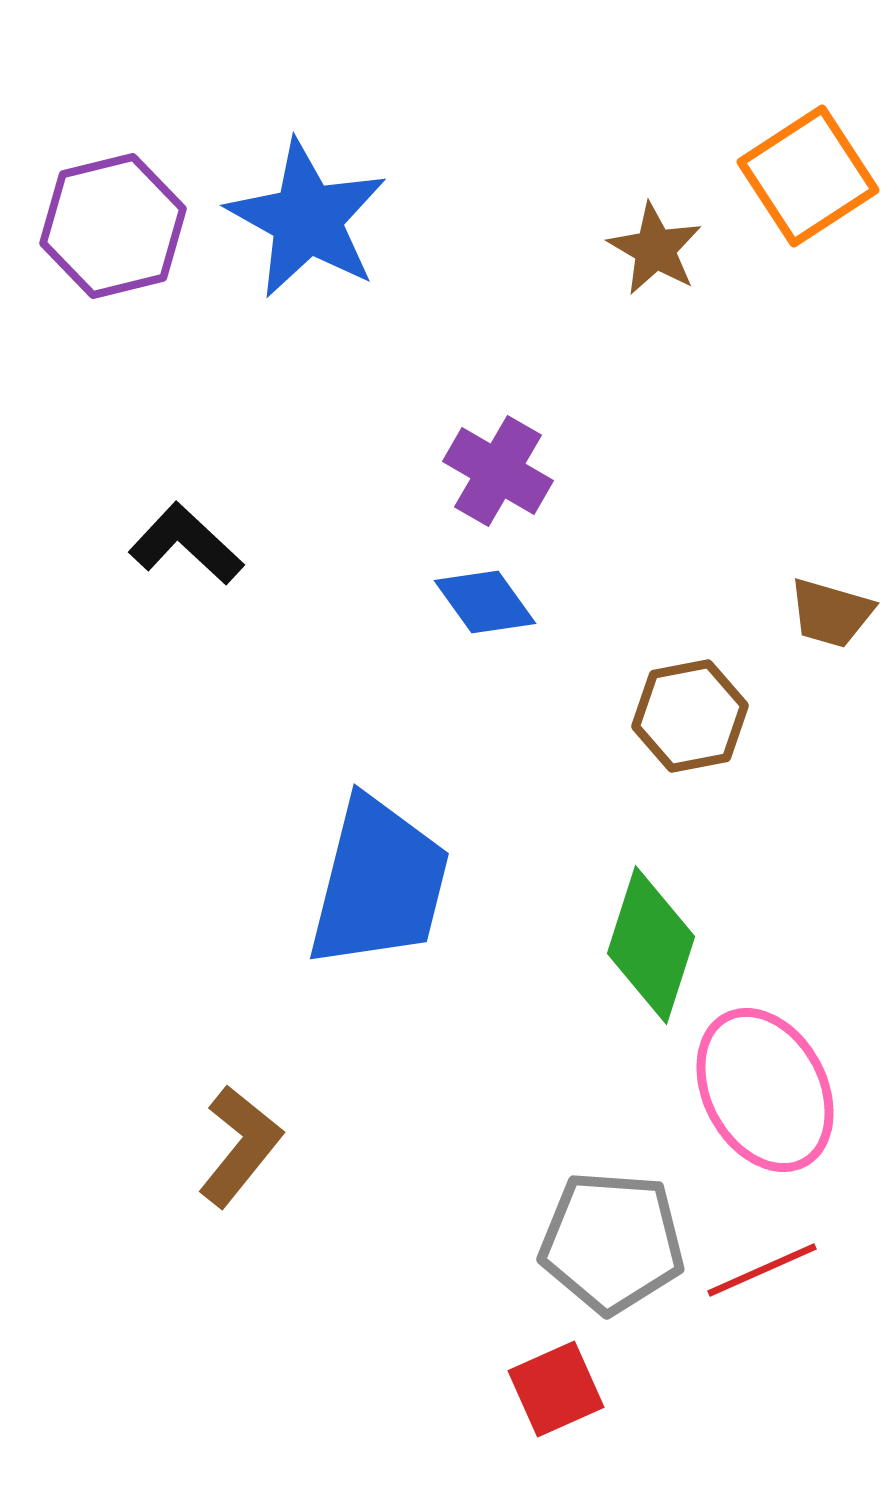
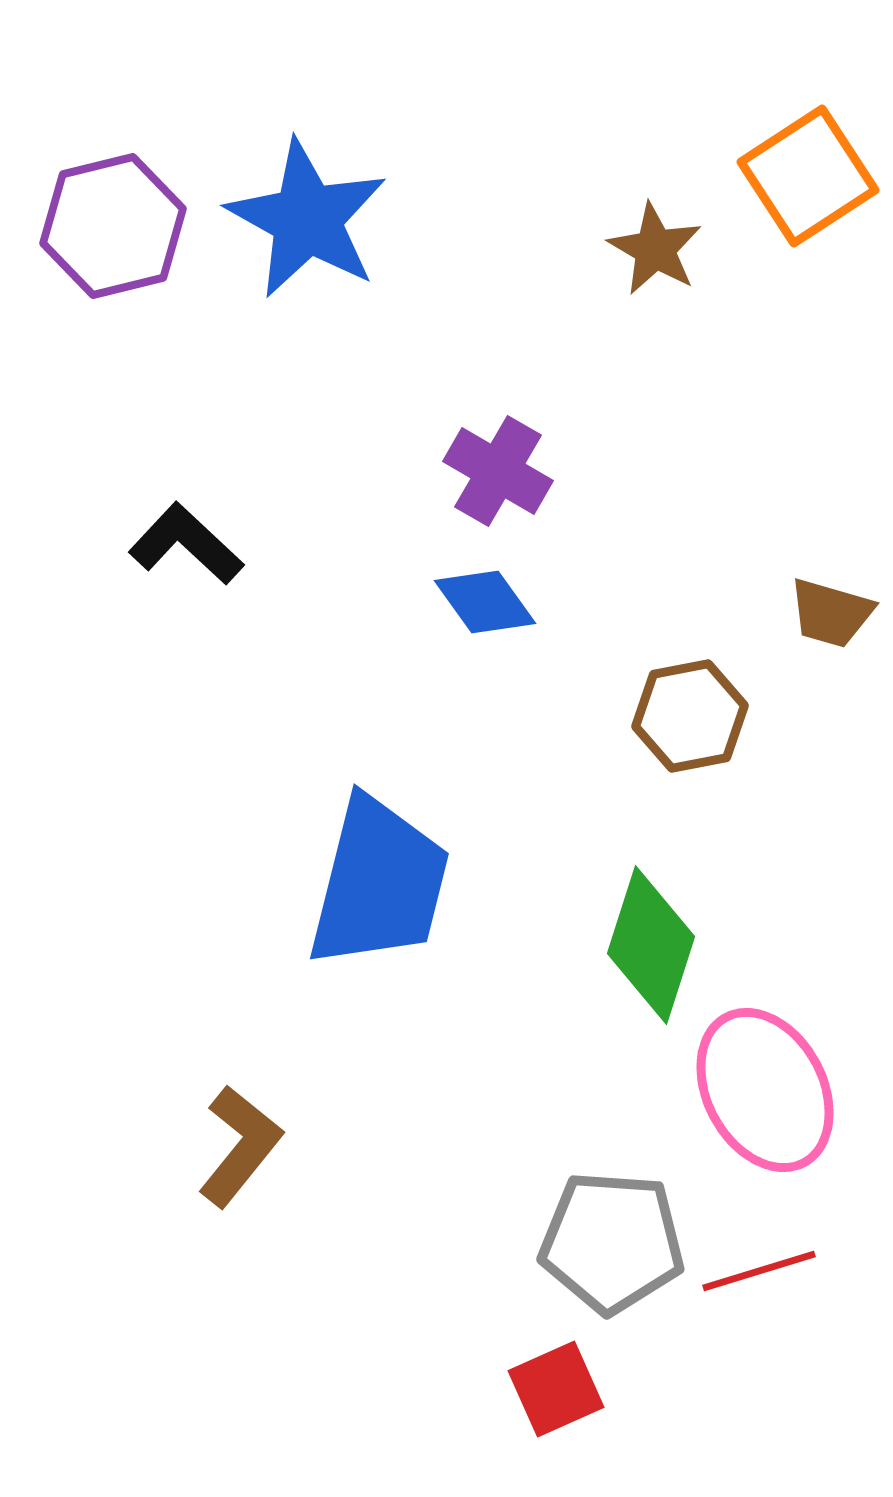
red line: moved 3 px left, 1 px down; rotated 7 degrees clockwise
